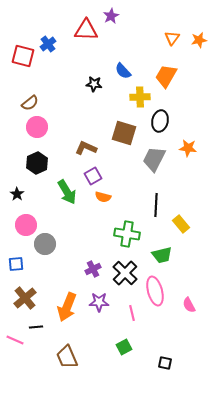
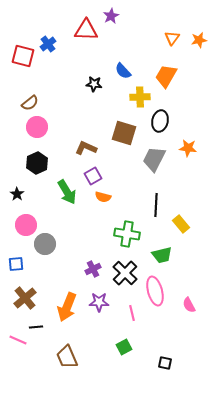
pink line at (15, 340): moved 3 px right
